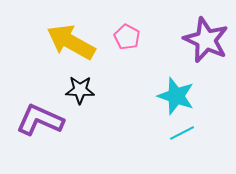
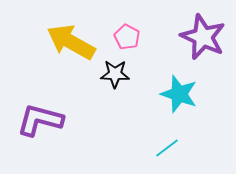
purple star: moved 3 px left, 3 px up
black star: moved 35 px right, 16 px up
cyan star: moved 3 px right, 2 px up
purple L-shape: rotated 9 degrees counterclockwise
cyan line: moved 15 px left, 15 px down; rotated 10 degrees counterclockwise
